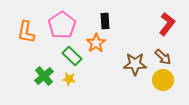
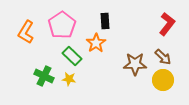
orange L-shape: rotated 20 degrees clockwise
green cross: rotated 24 degrees counterclockwise
